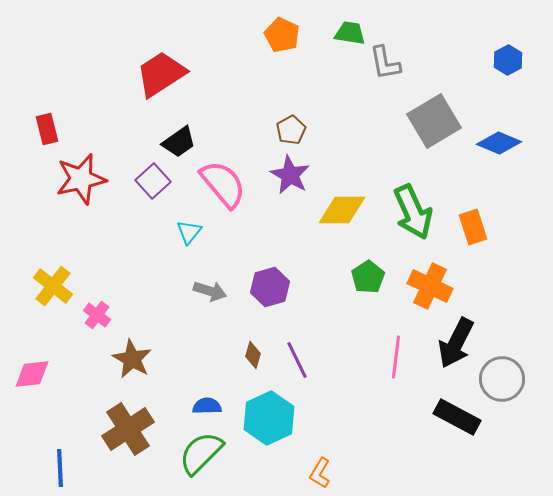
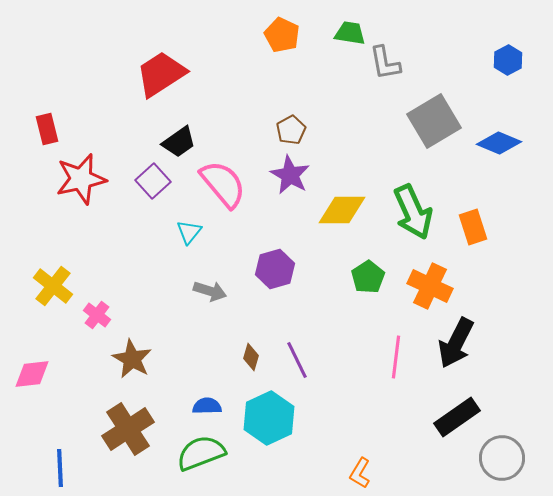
purple hexagon: moved 5 px right, 18 px up
brown diamond: moved 2 px left, 2 px down
gray circle: moved 79 px down
black rectangle: rotated 63 degrees counterclockwise
green semicircle: rotated 24 degrees clockwise
orange L-shape: moved 40 px right
